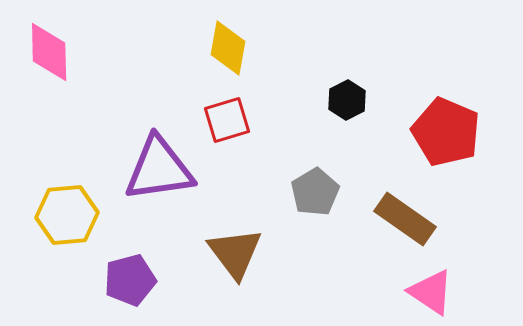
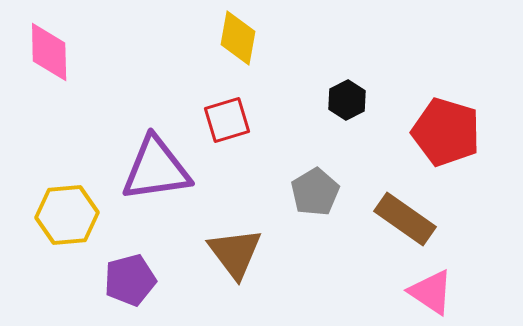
yellow diamond: moved 10 px right, 10 px up
red pentagon: rotated 6 degrees counterclockwise
purple triangle: moved 3 px left
